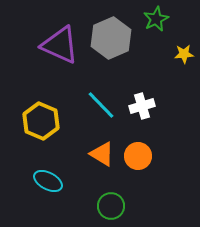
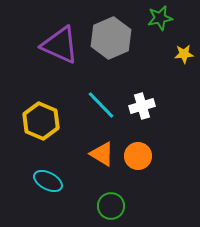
green star: moved 4 px right, 1 px up; rotated 15 degrees clockwise
